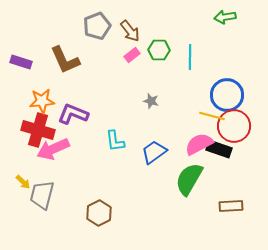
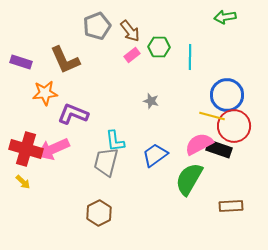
green hexagon: moved 3 px up
orange star: moved 3 px right, 8 px up
red cross: moved 12 px left, 19 px down
blue trapezoid: moved 1 px right, 3 px down
gray trapezoid: moved 64 px right, 33 px up
